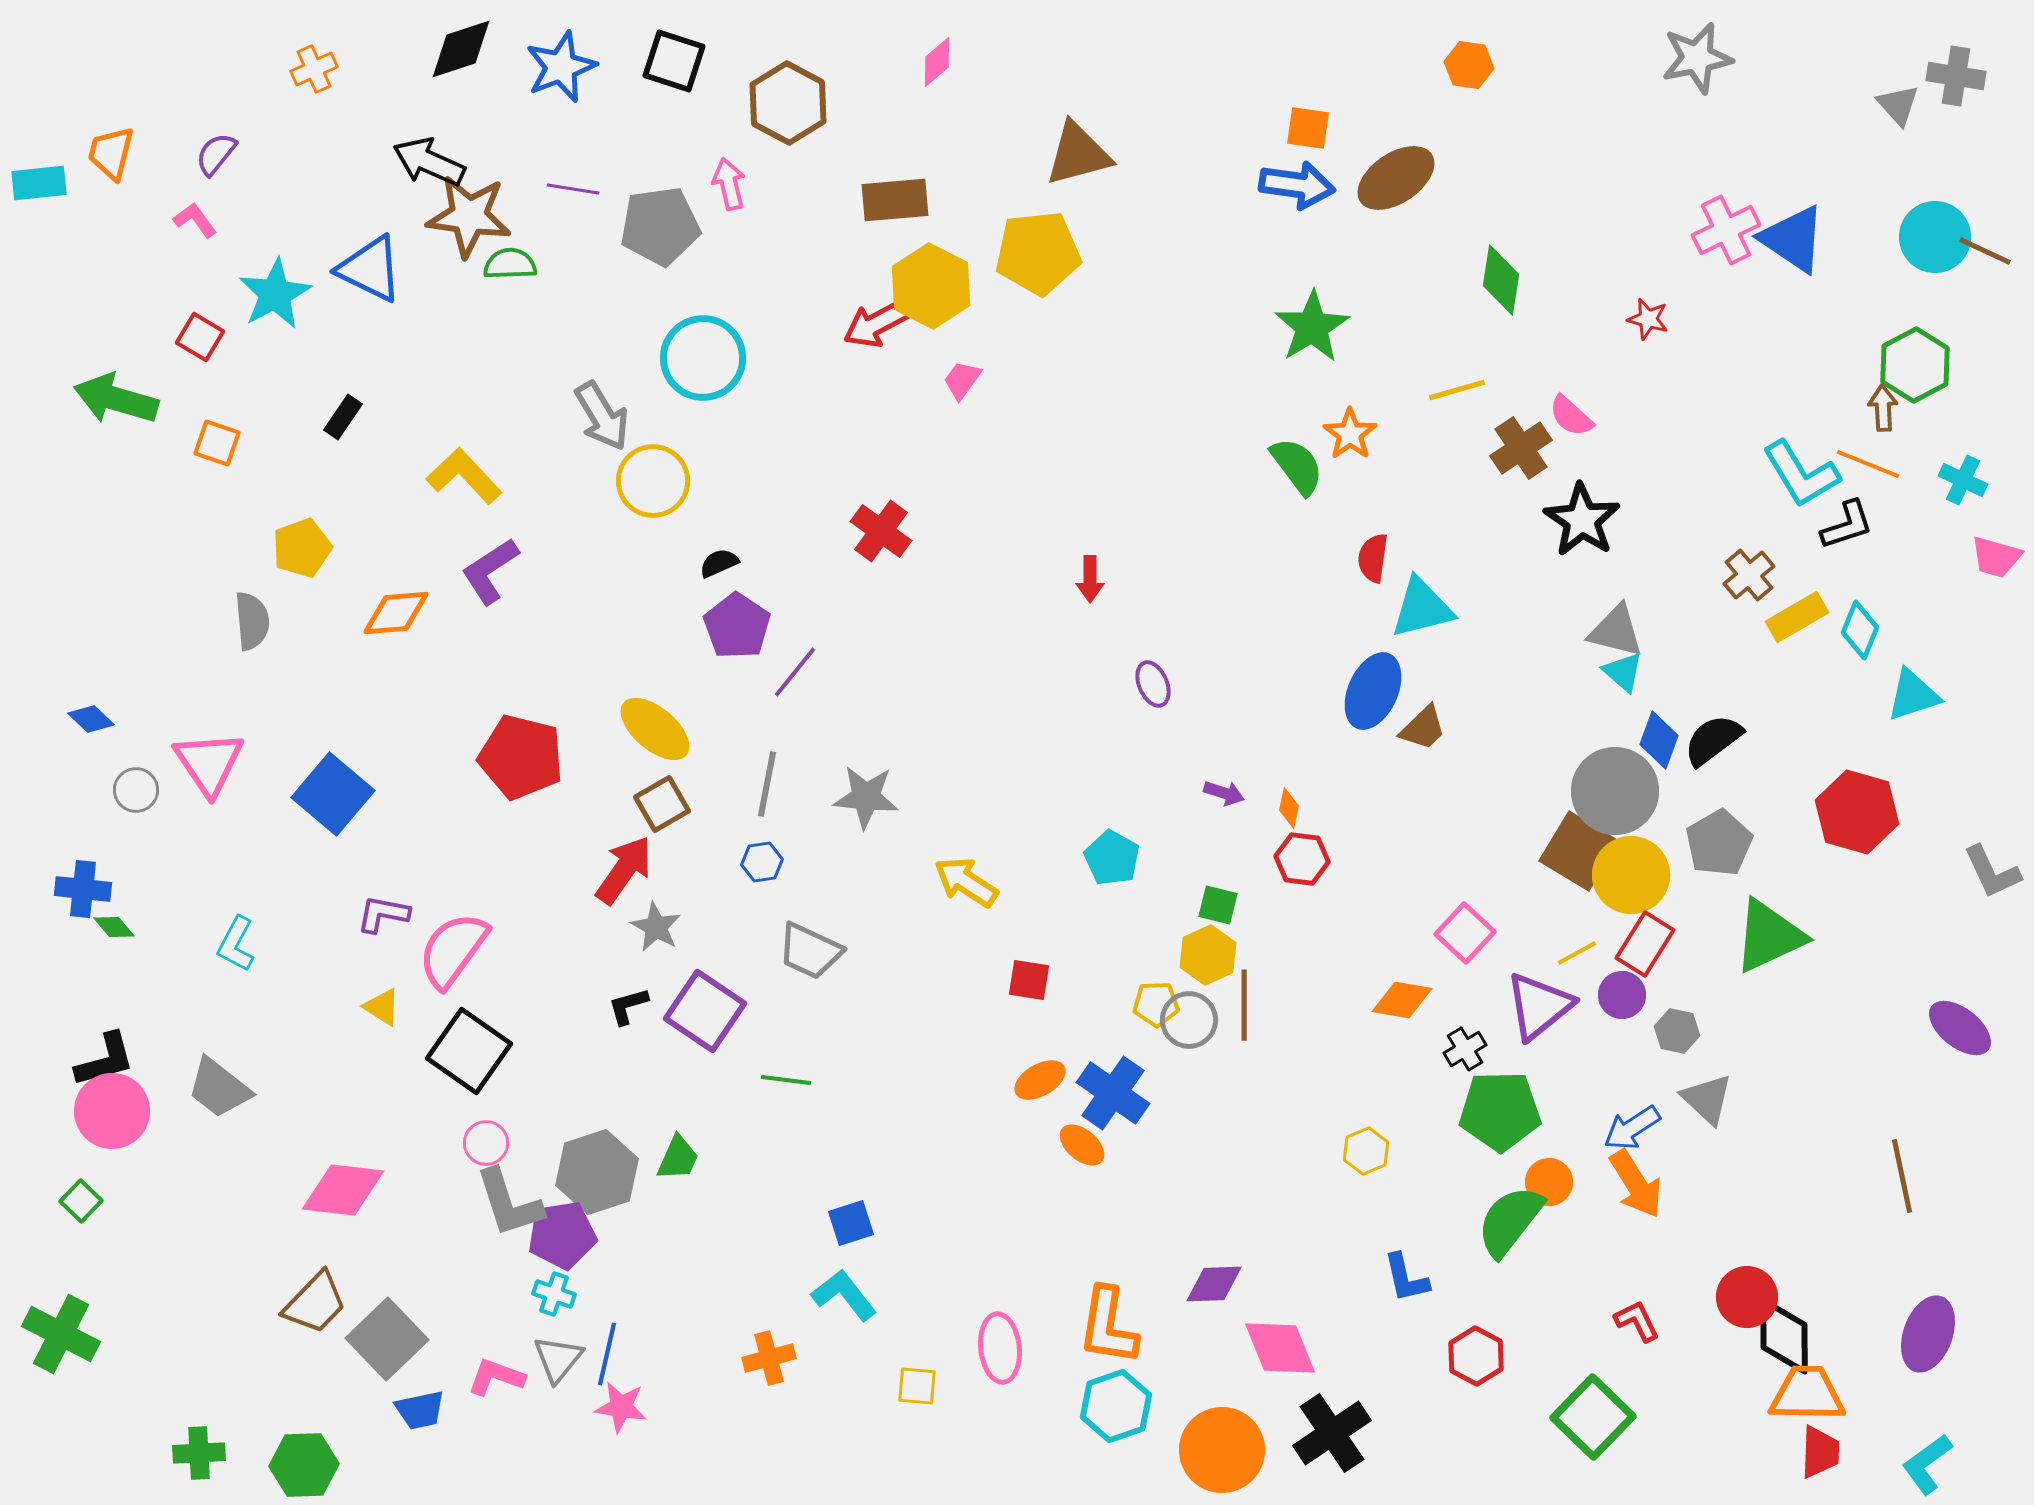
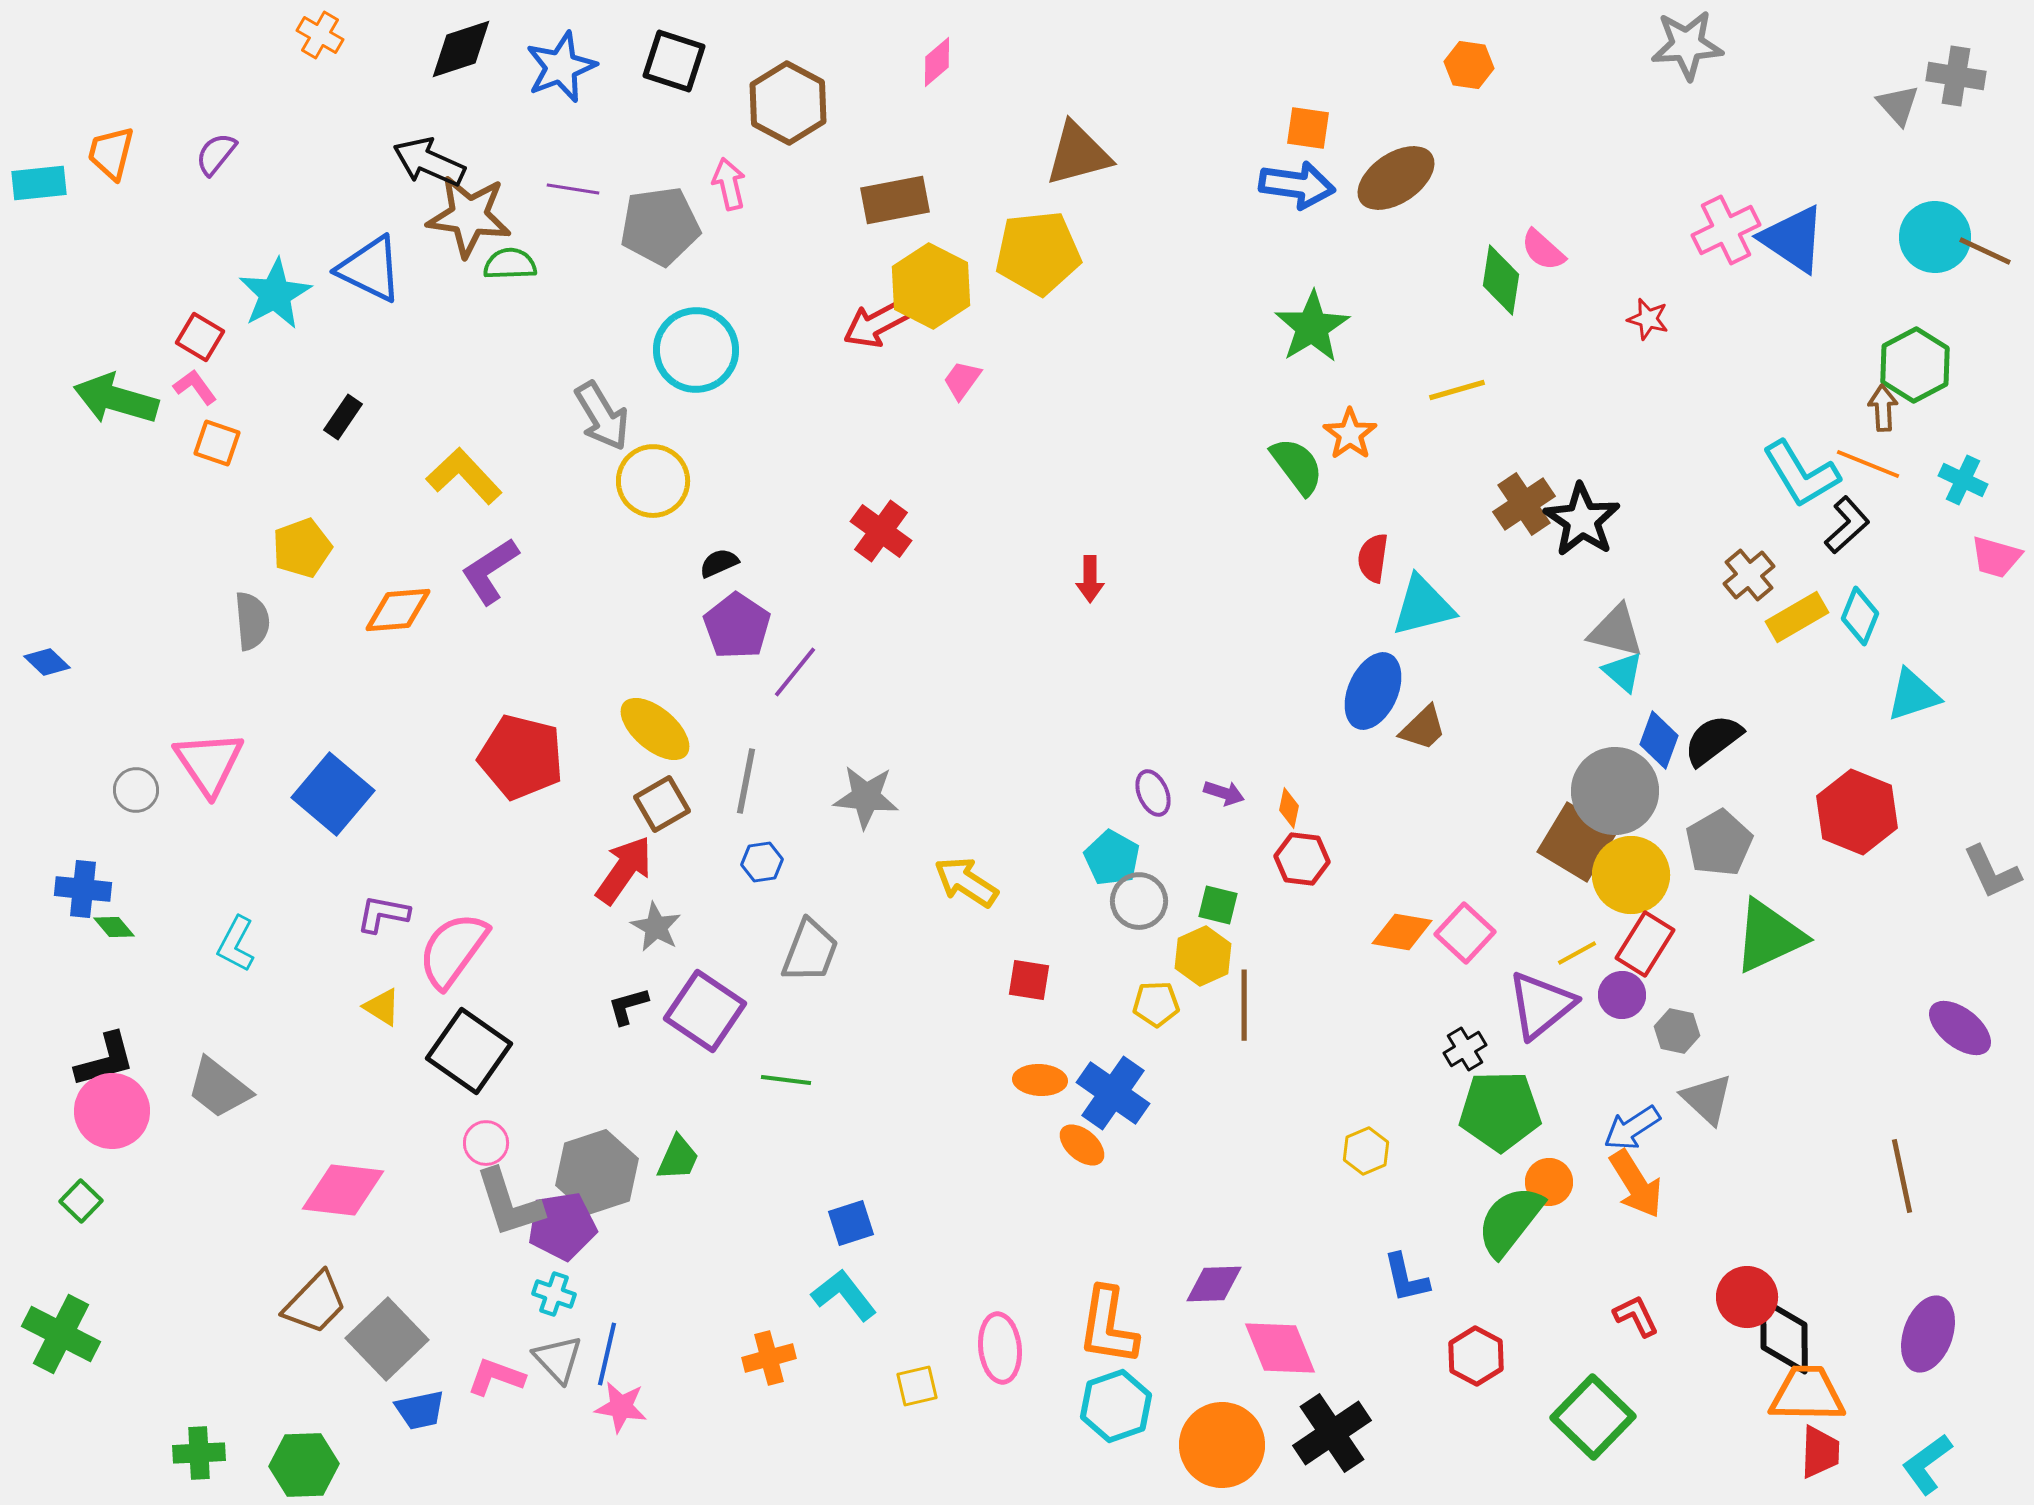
gray star at (1697, 58): moved 10 px left, 13 px up; rotated 8 degrees clockwise
orange cross at (314, 69): moved 6 px right, 34 px up; rotated 36 degrees counterclockwise
brown rectangle at (895, 200): rotated 6 degrees counterclockwise
pink L-shape at (195, 220): moved 167 px down
cyan circle at (703, 358): moved 7 px left, 8 px up
pink semicircle at (1571, 416): moved 28 px left, 166 px up
brown cross at (1521, 448): moved 3 px right, 56 px down
black L-shape at (1847, 525): rotated 24 degrees counterclockwise
cyan triangle at (1422, 608): moved 1 px right, 2 px up
orange diamond at (396, 613): moved 2 px right, 3 px up
cyan diamond at (1860, 630): moved 14 px up
purple ellipse at (1153, 684): moved 109 px down
blue diamond at (91, 719): moved 44 px left, 57 px up
gray line at (767, 784): moved 21 px left, 3 px up
red hexagon at (1857, 812): rotated 6 degrees clockwise
brown square at (1579, 851): moved 2 px left, 9 px up
gray trapezoid at (810, 951): rotated 94 degrees counterclockwise
yellow hexagon at (1208, 955): moved 5 px left, 1 px down
orange diamond at (1402, 1000): moved 68 px up
purple triangle at (1539, 1006): moved 2 px right, 1 px up
gray circle at (1189, 1020): moved 50 px left, 119 px up
orange ellipse at (1040, 1080): rotated 33 degrees clockwise
purple pentagon at (562, 1235): moved 9 px up
red L-shape at (1637, 1321): moved 1 px left, 5 px up
gray triangle at (558, 1359): rotated 22 degrees counterclockwise
yellow square at (917, 1386): rotated 18 degrees counterclockwise
orange circle at (1222, 1450): moved 5 px up
